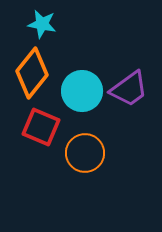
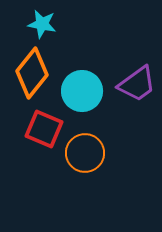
purple trapezoid: moved 8 px right, 5 px up
red square: moved 3 px right, 2 px down
